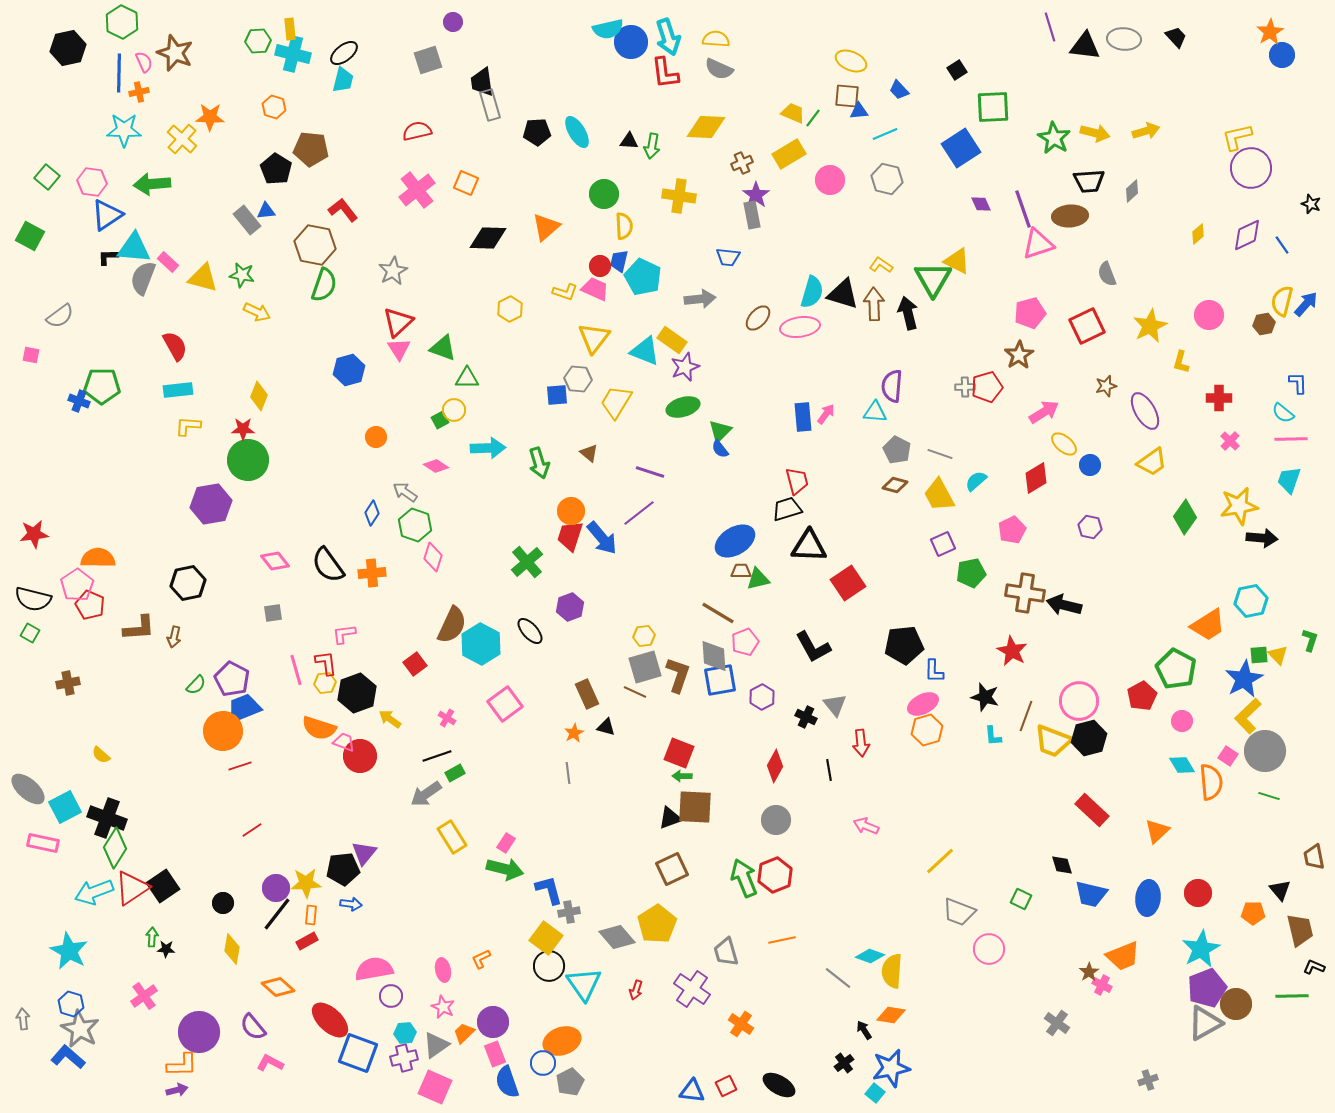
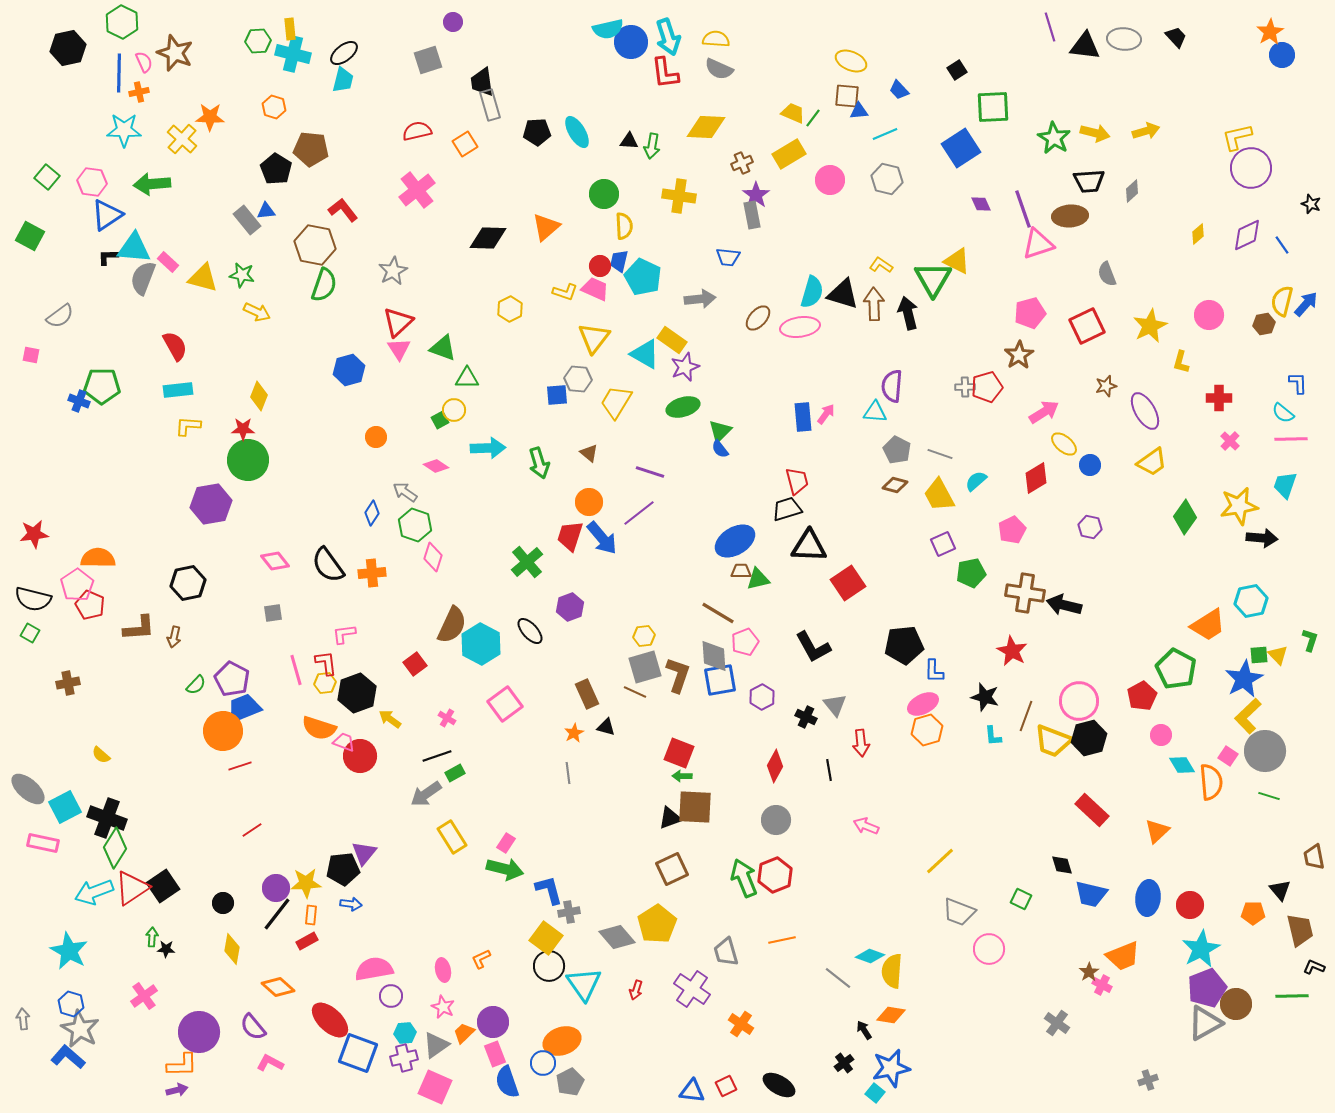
orange square at (466, 183): moved 1 px left, 39 px up; rotated 35 degrees clockwise
cyan triangle at (645, 351): moved 3 px down; rotated 8 degrees clockwise
cyan trapezoid at (1289, 480): moved 4 px left, 5 px down
orange circle at (571, 511): moved 18 px right, 9 px up
pink circle at (1182, 721): moved 21 px left, 14 px down
red circle at (1198, 893): moved 8 px left, 12 px down
